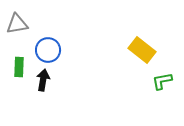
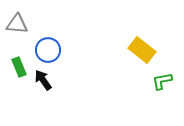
gray triangle: rotated 15 degrees clockwise
green rectangle: rotated 24 degrees counterclockwise
black arrow: rotated 45 degrees counterclockwise
